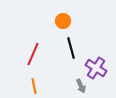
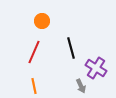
orange circle: moved 21 px left
red line: moved 1 px right, 2 px up
